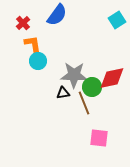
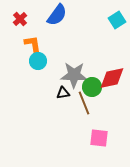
red cross: moved 3 px left, 4 px up
